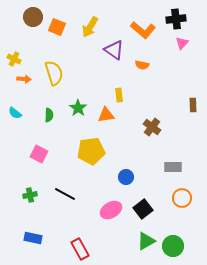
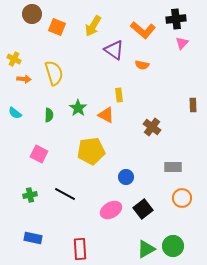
brown circle: moved 1 px left, 3 px up
yellow arrow: moved 3 px right, 1 px up
orange triangle: rotated 36 degrees clockwise
green triangle: moved 8 px down
red rectangle: rotated 25 degrees clockwise
